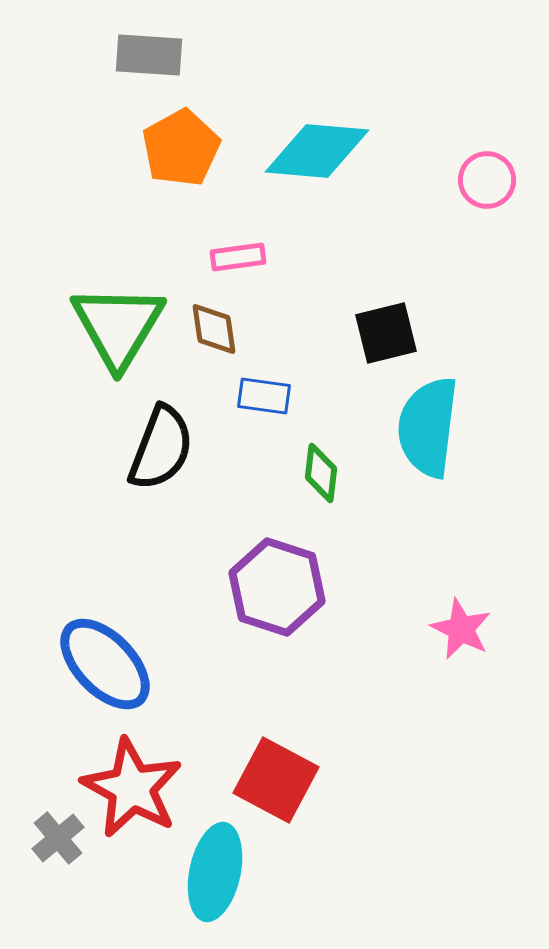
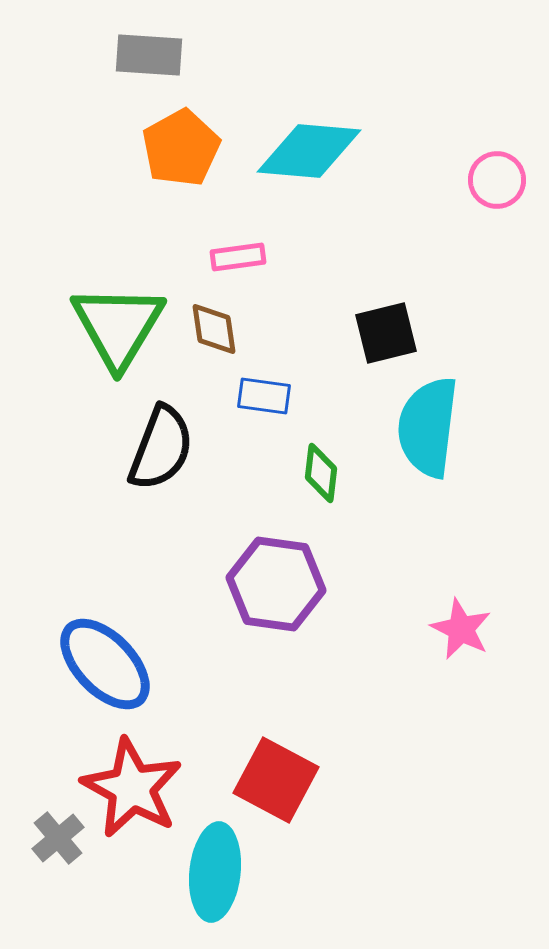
cyan diamond: moved 8 px left
pink circle: moved 10 px right
purple hexagon: moved 1 px left, 3 px up; rotated 10 degrees counterclockwise
cyan ellipse: rotated 6 degrees counterclockwise
